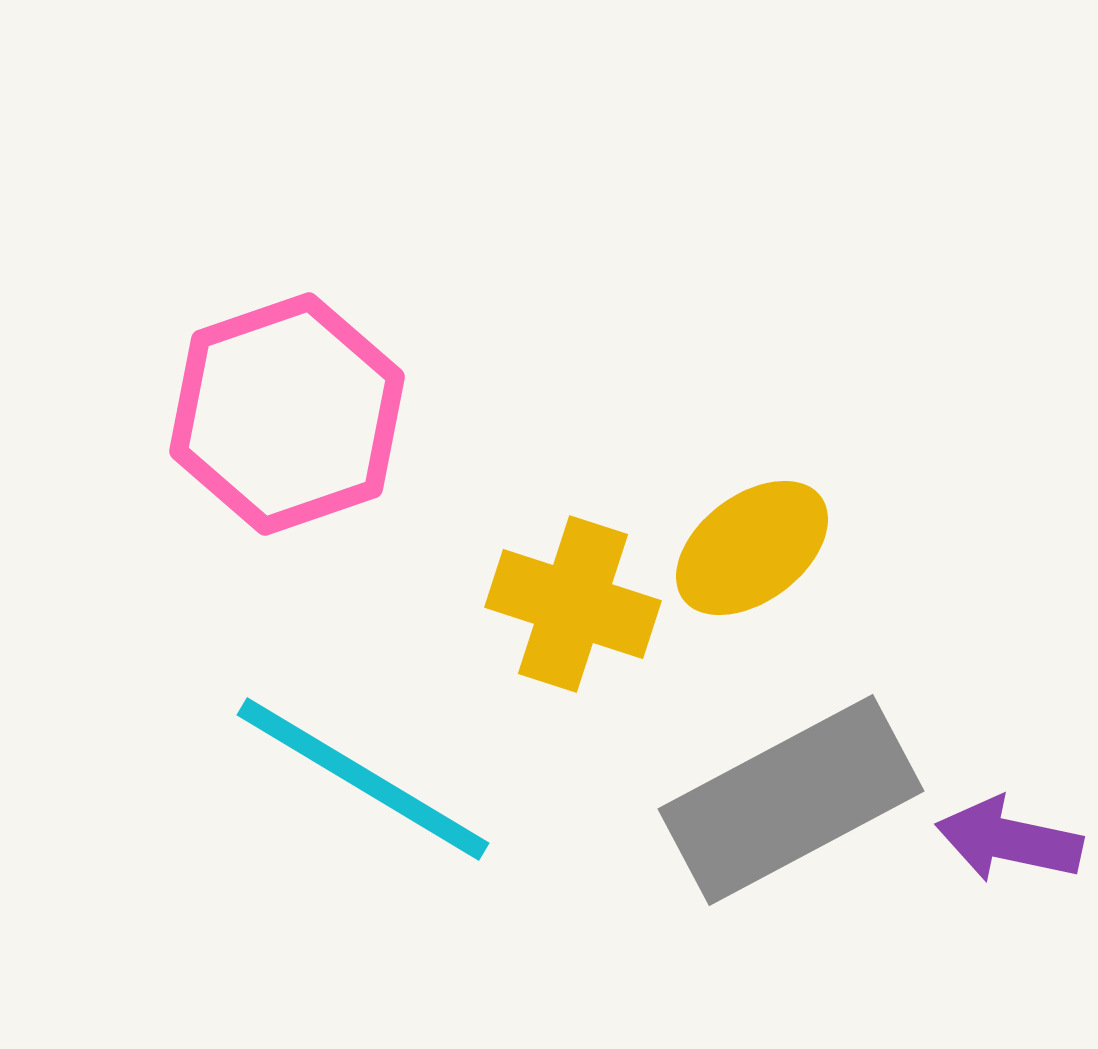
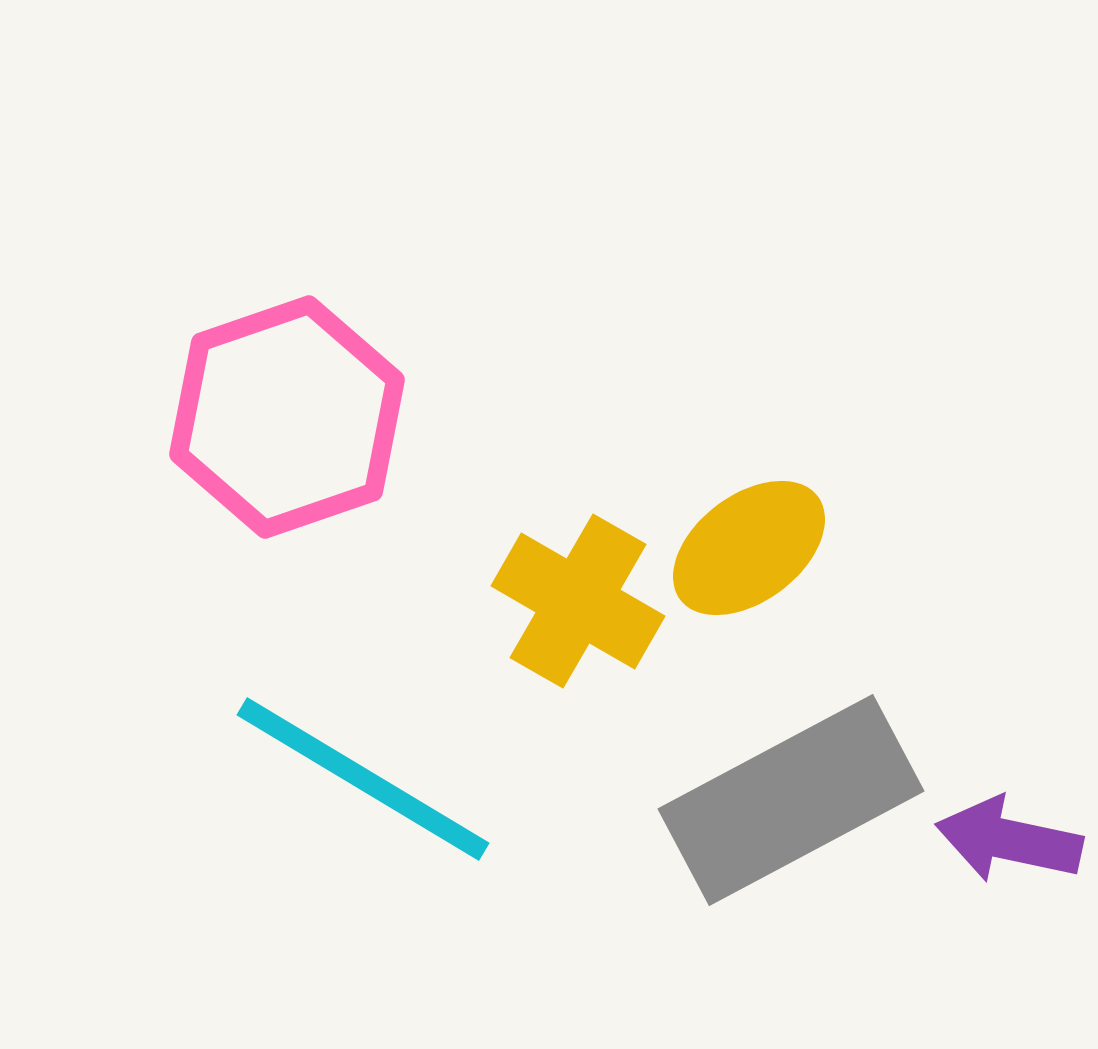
pink hexagon: moved 3 px down
yellow ellipse: moved 3 px left
yellow cross: moved 5 px right, 3 px up; rotated 12 degrees clockwise
